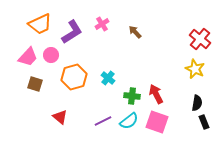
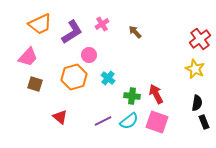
red cross: rotated 15 degrees clockwise
pink circle: moved 38 px right
